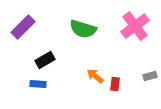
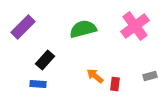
green semicircle: rotated 148 degrees clockwise
black rectangle: rotated 18 degrees counterclockwise
